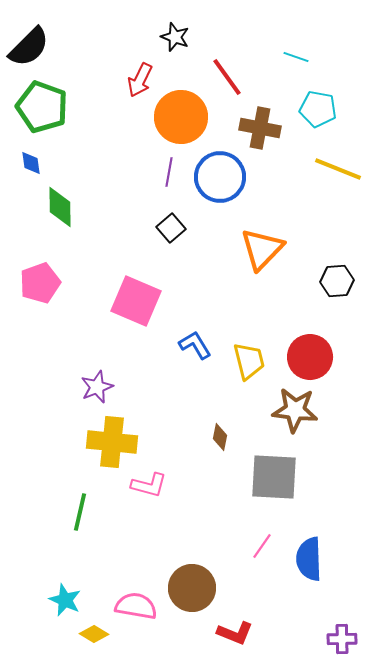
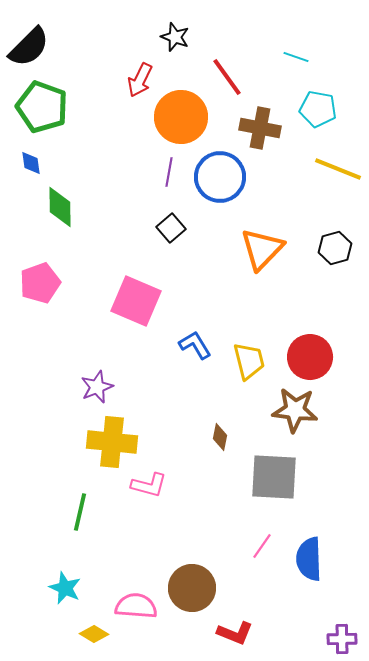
black hexagon: moved 2 px left, 33 px up; rotated 12 degrees counterclockwise
cyan star: moved 12 px up
pink semicircle: rotated 6 degrees counterclockwise
